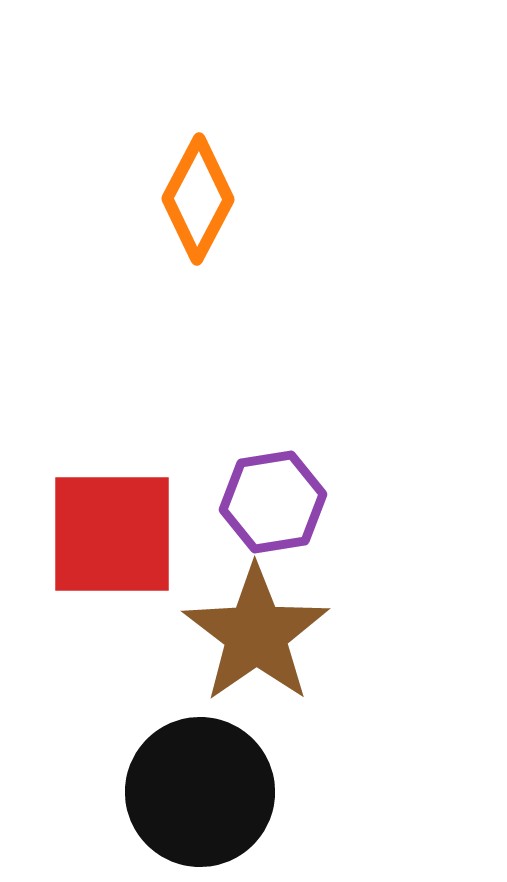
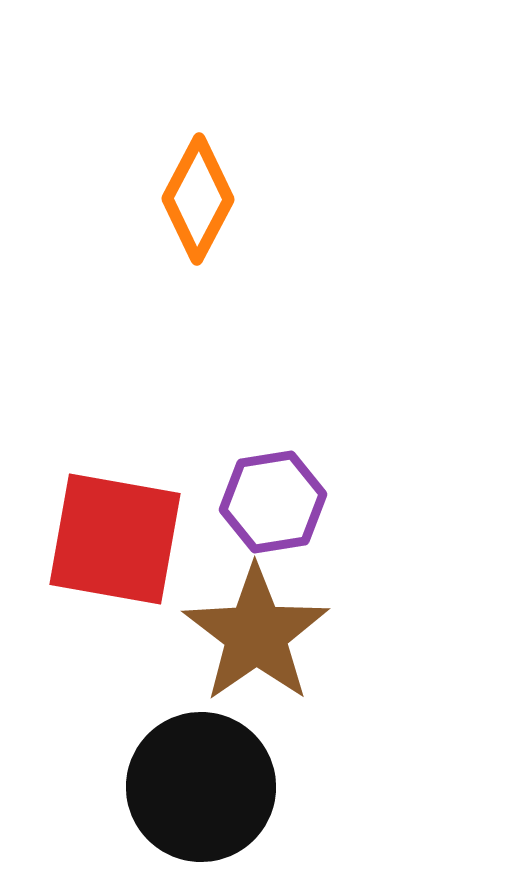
red square: moved 3 px right, 5 px down; rotated 10 degrees clockwise
black circle: moved 1 px right, 5 px up
